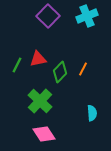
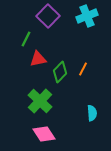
green line: moved 9 px right, 26 px up
